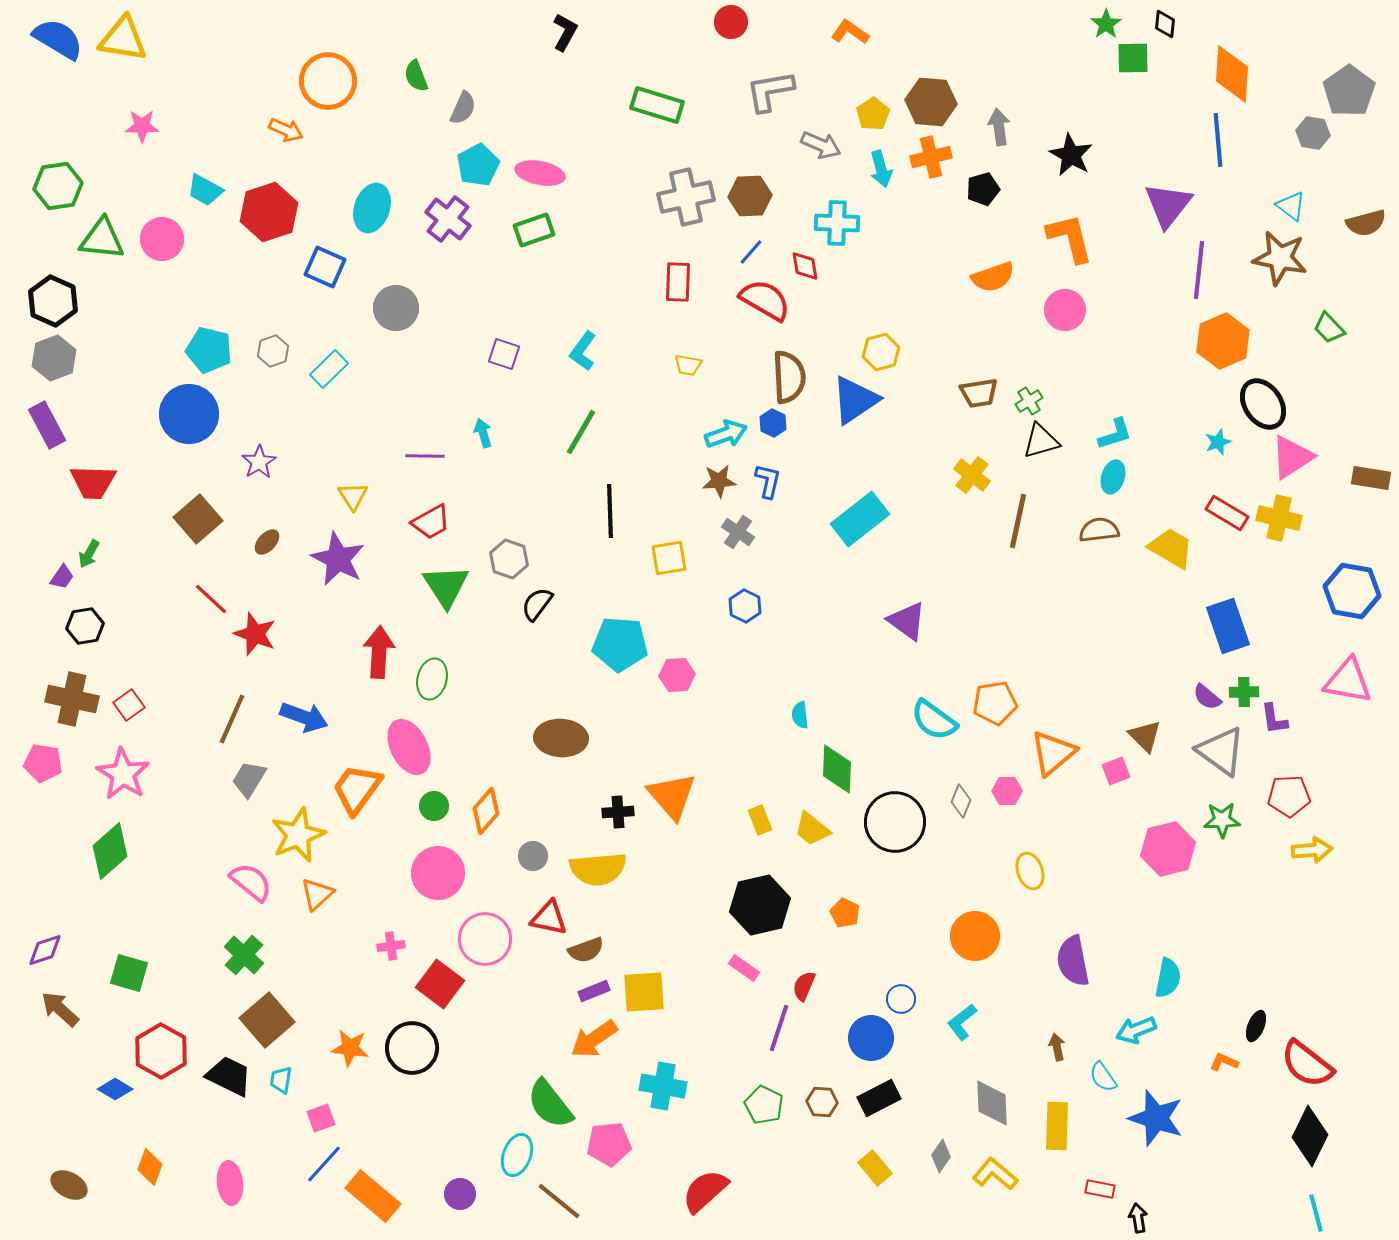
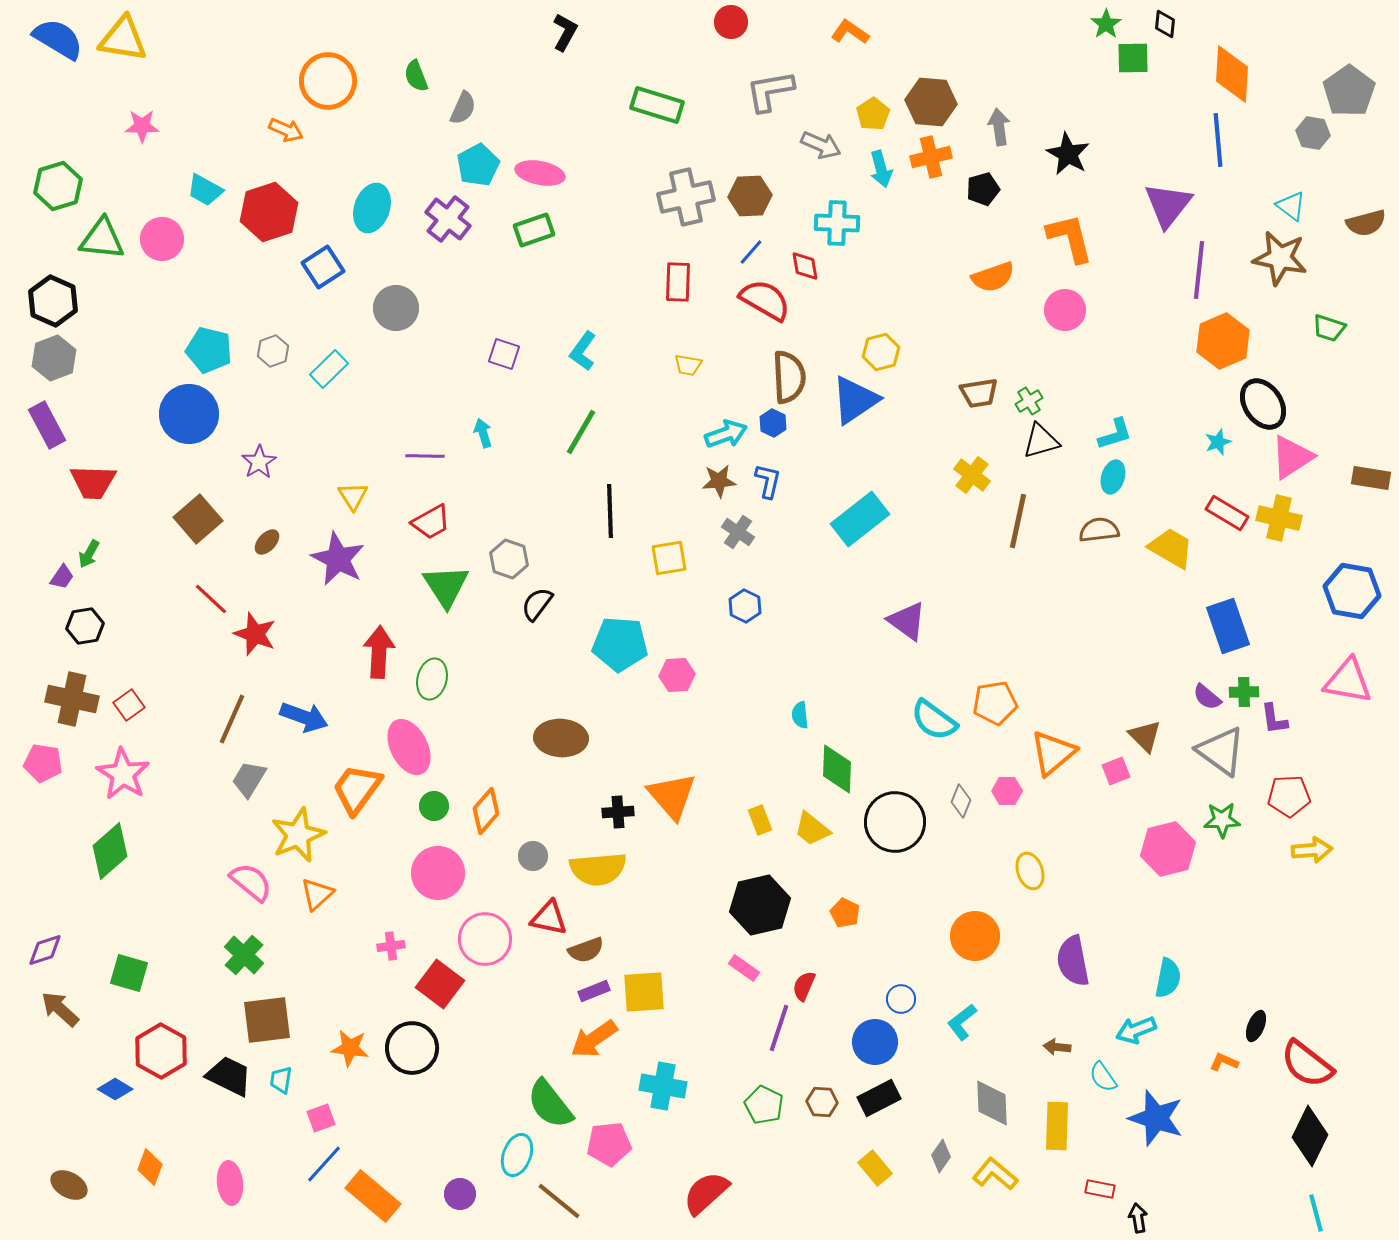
black star at (1071, 155): moved 3 px left, 1 px up
green hexagon at (58, 186): rotated 9 degrees counterclockwise
blue square at (325, 267): moved 2 px left; rotated 33 degrees clockwise
green trapezoid at (1329, 328): rotated 28 degrees counterclockwise
brown square at (267, 1020): rotated 34 degrees clockwise
blue circle at (871, 1038): moved 4 px right, 4 px down
brown arrow at (1057, 1047): rotated 72 degrees counterclockwise
red semicircle at (705, 1191): moved 1 px right, 2 px down
